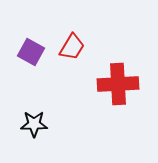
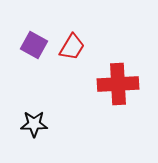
purple square: moved 3 px right, 7 px up
